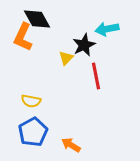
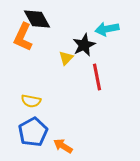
red line: moved 1 px right, 1 px down
orange arrow: moved 8 px left, 1 px down
